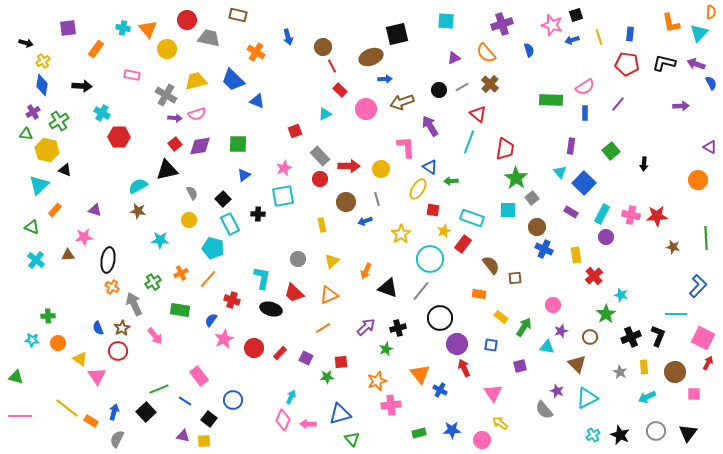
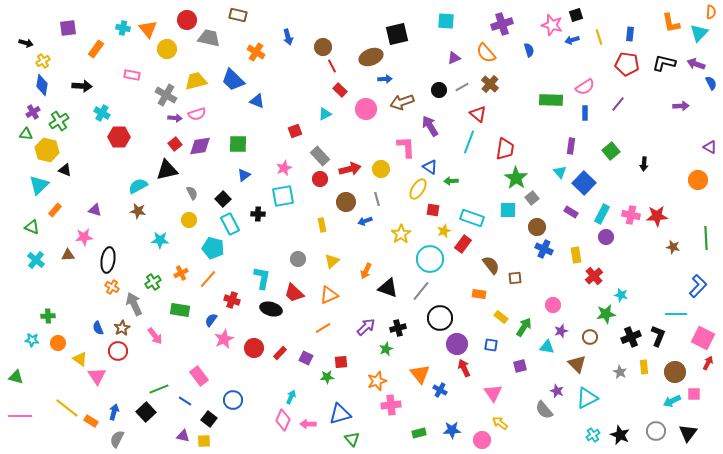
red arrow at (349, 166): moved 1 px right, 3 px down; rotated 15 degrees counterclockwise
green star at (606, 314): rotated 24 degrees clockwise
cyan arrow at (647, 397): moved 25 px right, 4 px down
